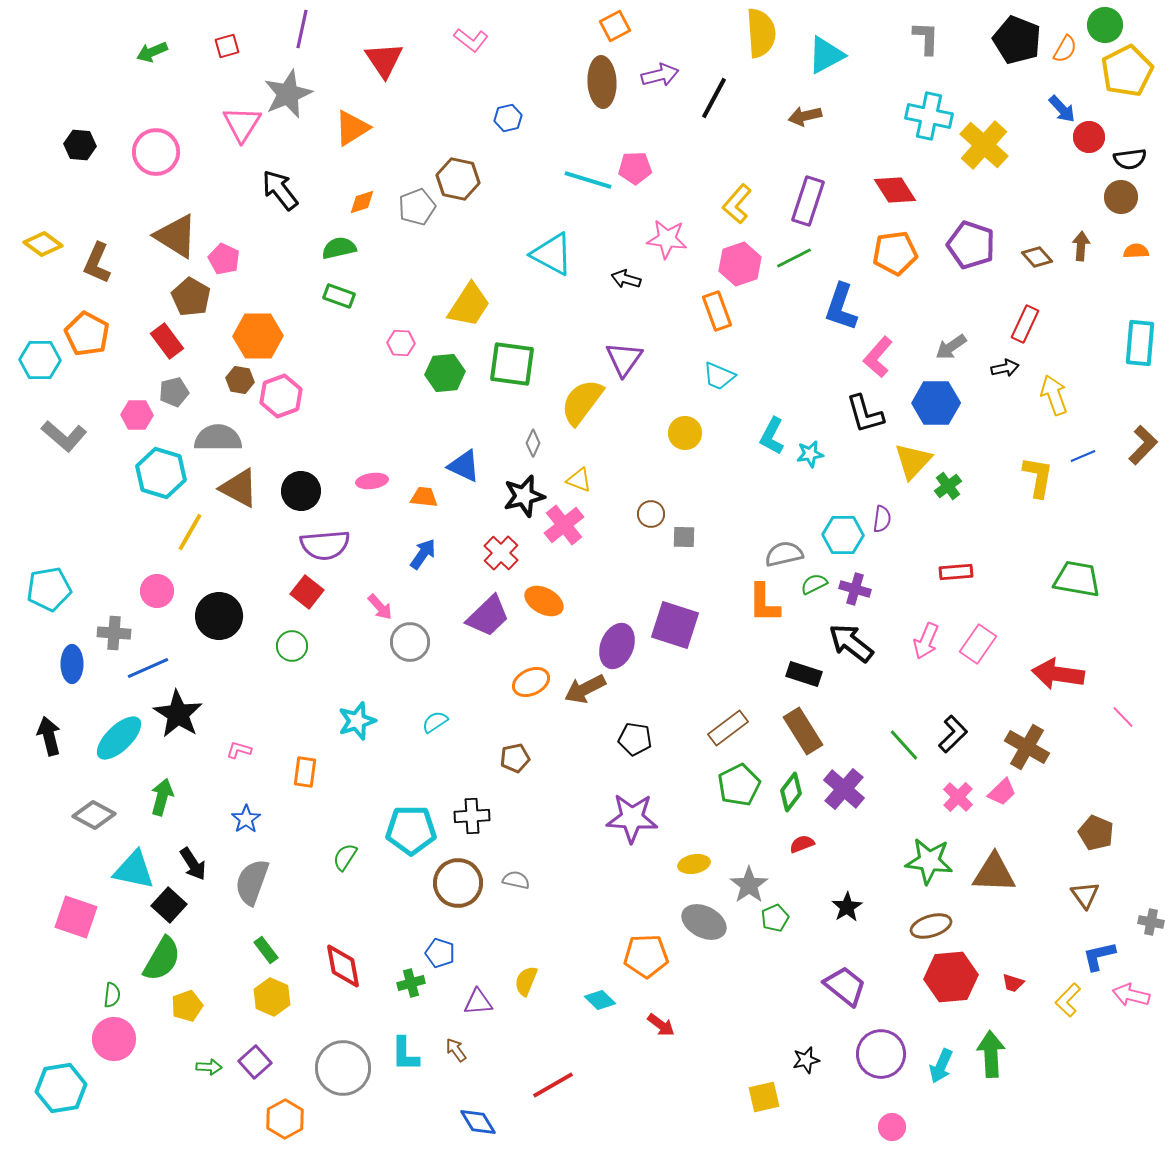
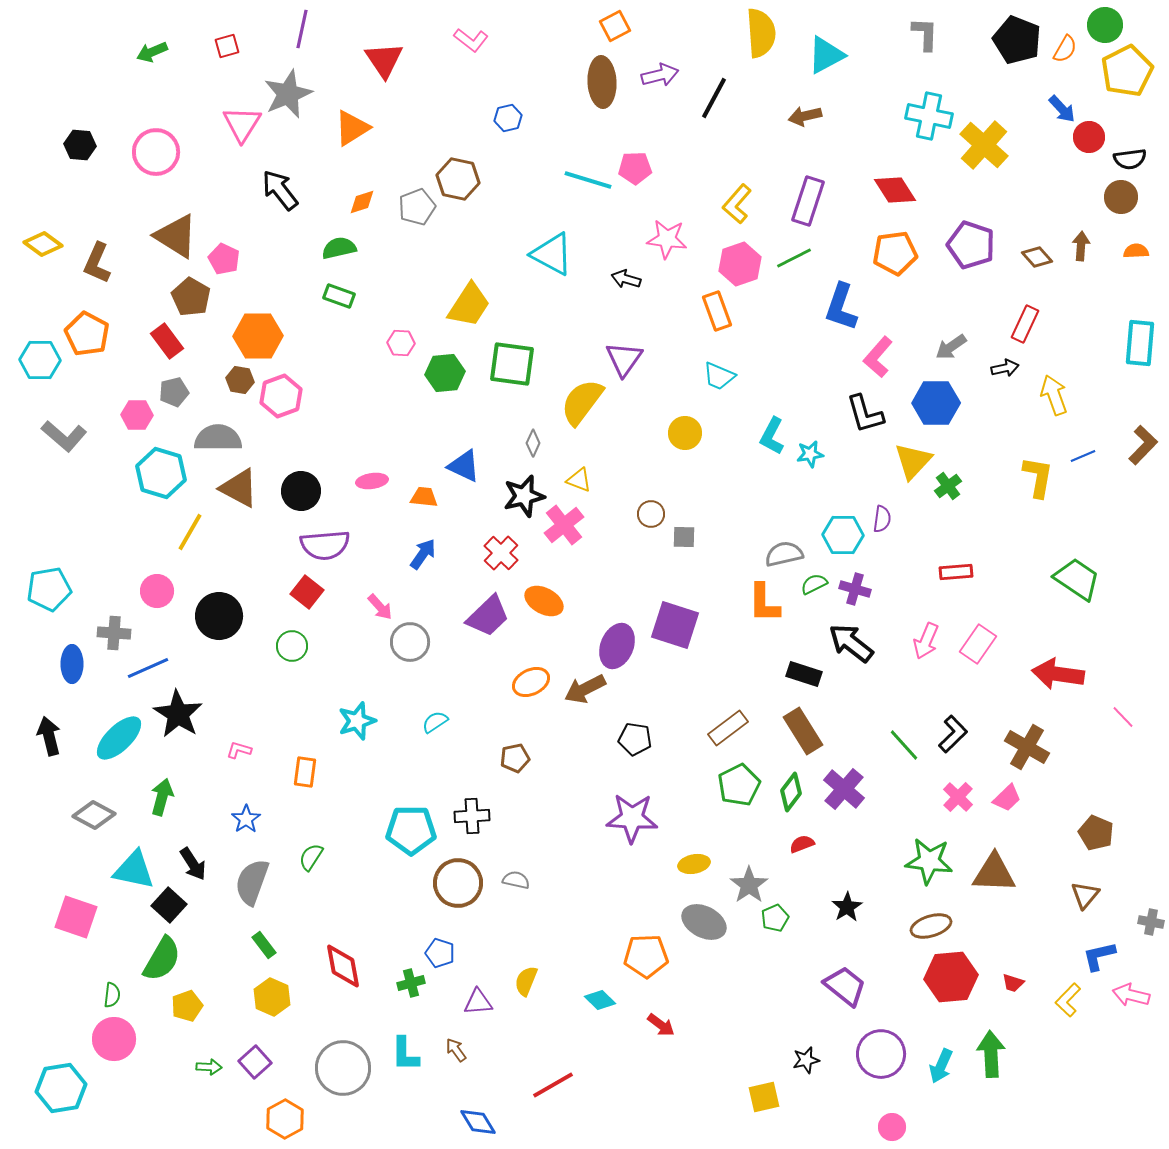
gray L-shape at (926, 38): moved 1 px left, 4 px up
green trapezoid at (1077, 579): rotated 24 degrees clockwise
pink trapezoid at (1002, 792): moved 5 px right, 6 px down
green semicircle at (345, 857): moved 34 px left
brown triangle at (1085, 895): rotated 16 degrees clockwise
green rectangle at (266, 950): moved 2 px left, 5 px up
